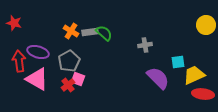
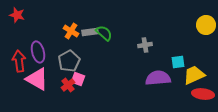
red star: moved 3 px right, 8 px up
purple ellipse: rotated 60 degrees clockwise
purple semicircle: rotated 50 degrees counterclockwise
